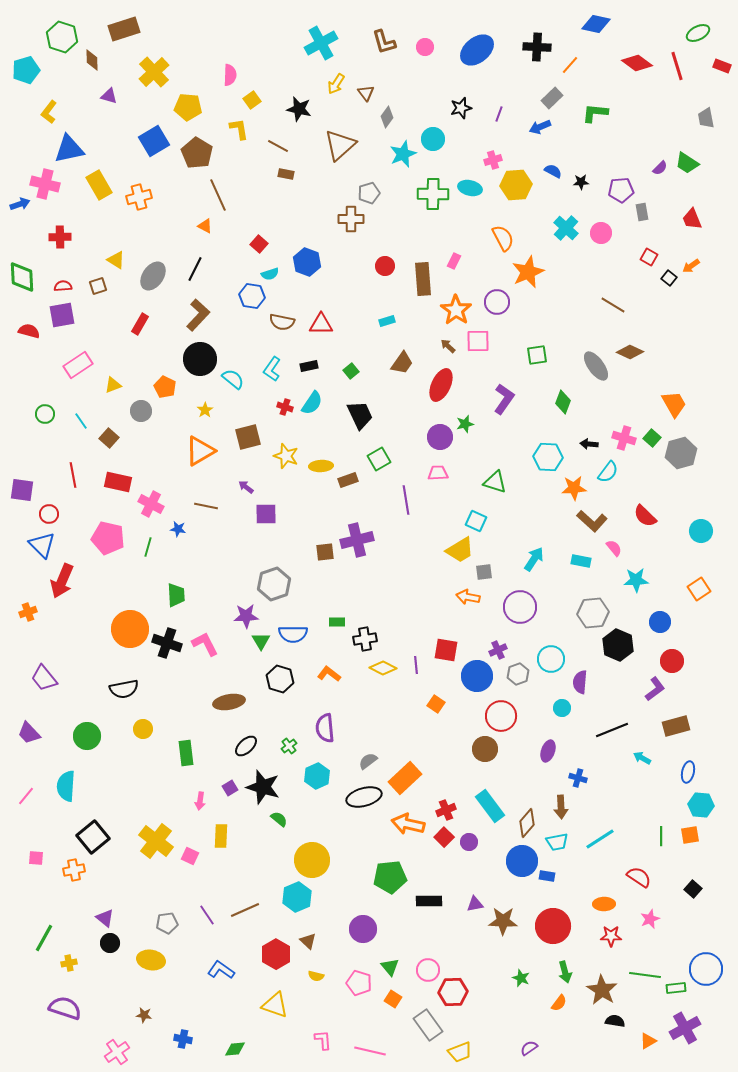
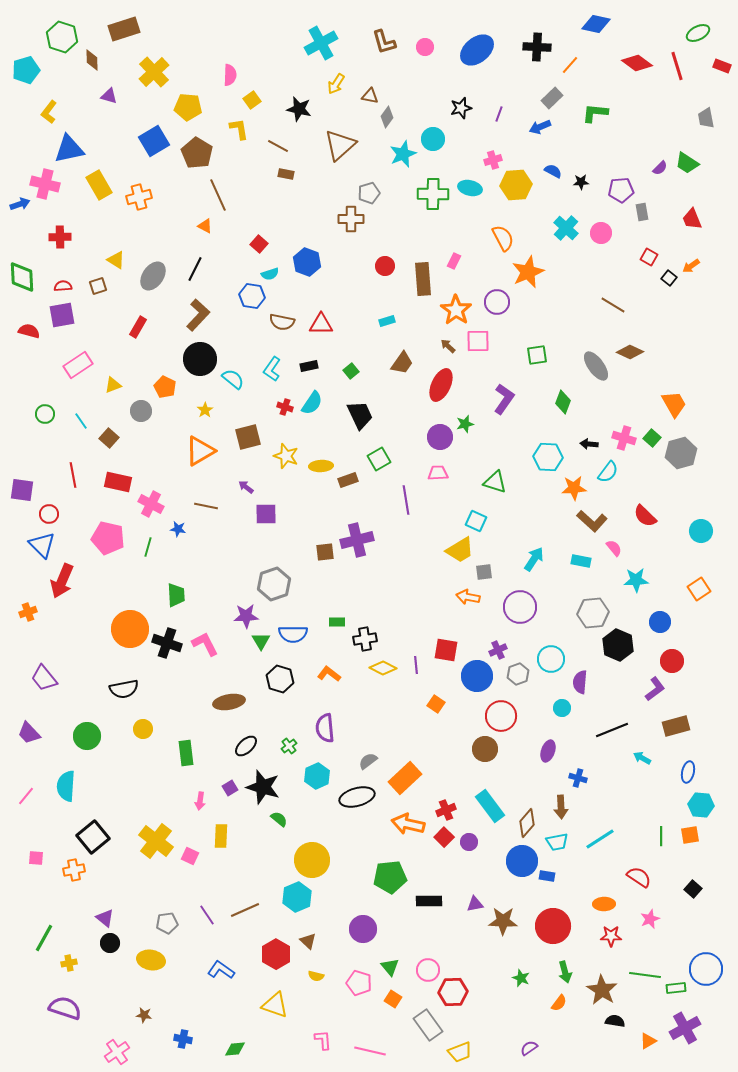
brown triangle at (366, 93): moved 4 px right, 3 px down; rotated 42 degrees counterclockwise
red rectangle at (140, 324): moved 2 px left, 3 px down
black ellipse at (364, 797): moved 7 px left
